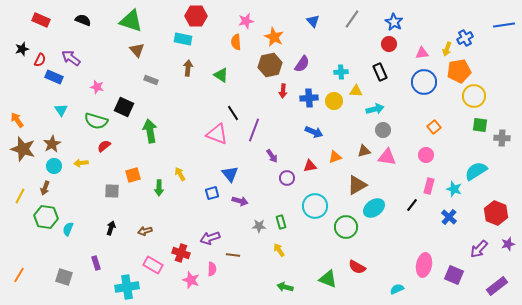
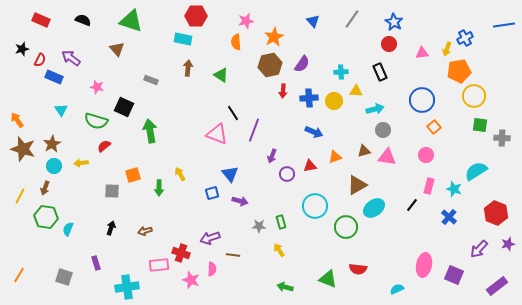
orange star at (274, 37): rotated 18 degrees clockwise
brown triangle at (137, 50): moved 20 px left, 1 px up
blue circle at (424, 82): moved 2 px left, 18 px down
purple arrow at (272, 156): rotated 56 degrees clockwise
purple circle at (287, 178): moved 4 px up
pink rectangle at (153, 265): moved 6 px right; rotated 36 degrees counterclockwise
red semicircle at (357, 267): moved 1 px right, 2 px down; rotated 24 degrees counterclockwise
